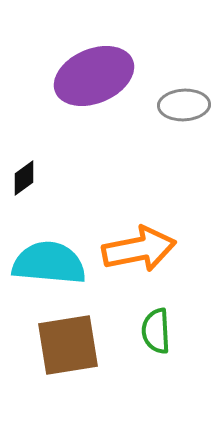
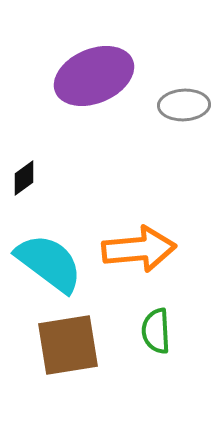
orange arrow: rotated 6 degrees clockwise
cyan semicircle: rotated 32 degrees clockwise
